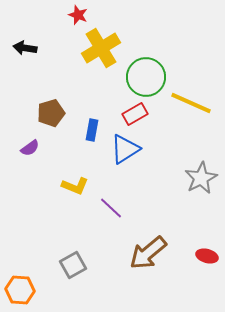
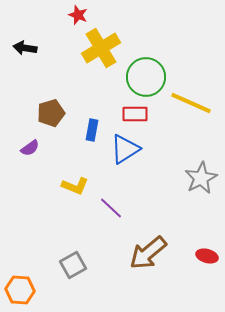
red rectangle: rotated 30 degrees clockwise
